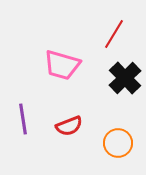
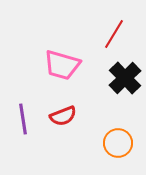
red semicircle: moved 6 px left, 10 px up
